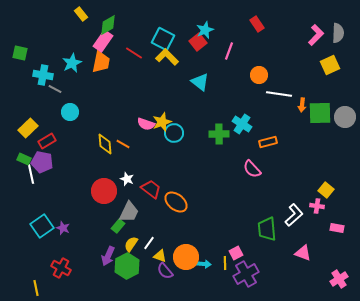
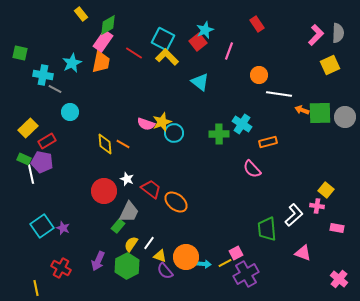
orange arrow at (302, 105): moved 5 px down; rotated 104 degrees clockwise
purple arrow at (108, 256): moved 10 px left, 5 px down
yellow line at (225, 263): rotated 64 degrees clockwise
pink cross at (339, 279): rotated 18 degrees counterclockwise
